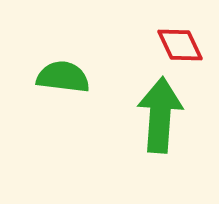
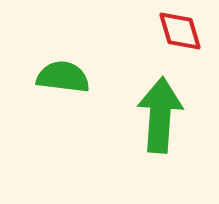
red diamond: moved 14 px up; rotated 9 degrees clockwise
